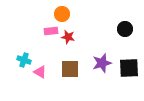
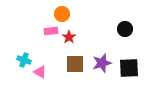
red star: moved 1 px right; rotated 24 degrees clockwise
brown square: moved 5 px right, 5 px up
